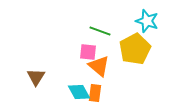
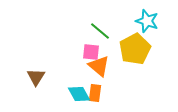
green line: rotated 20 degrees clockwise
pink square: moved 3 px right
cyan diamond: moved 2 px down
